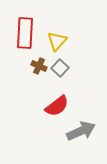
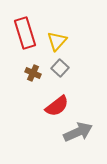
red rectangle: rotated 20 degrees counterclockwise
brown cross: moved 6 px left, 7 px down
gray arrow: moved 3 px left, 1 px down
